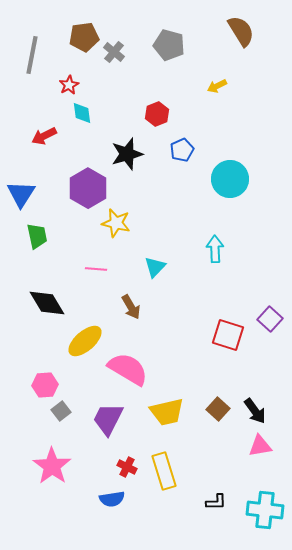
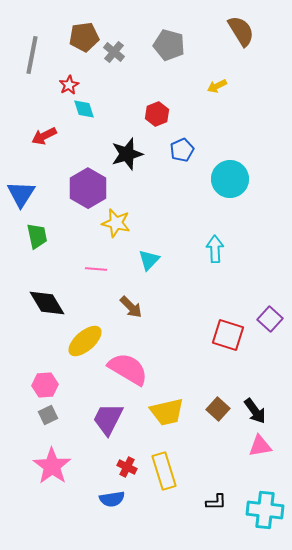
cyan diamond: moved 2 px right, 4 px up; rotated 10 degrees counterclockwise
cyan triangle: moved 6 px left, 7 px up
brown arrow: rotated 15 degrees counterclockwise
gray square: moved 13 px left, 4 px down; rotated 12 degrees clockwise
